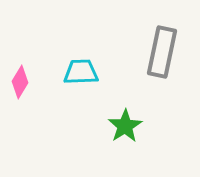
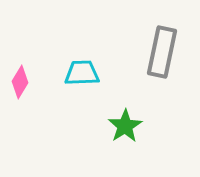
cyan trapezoid: moved 1 px right, 1 px down
